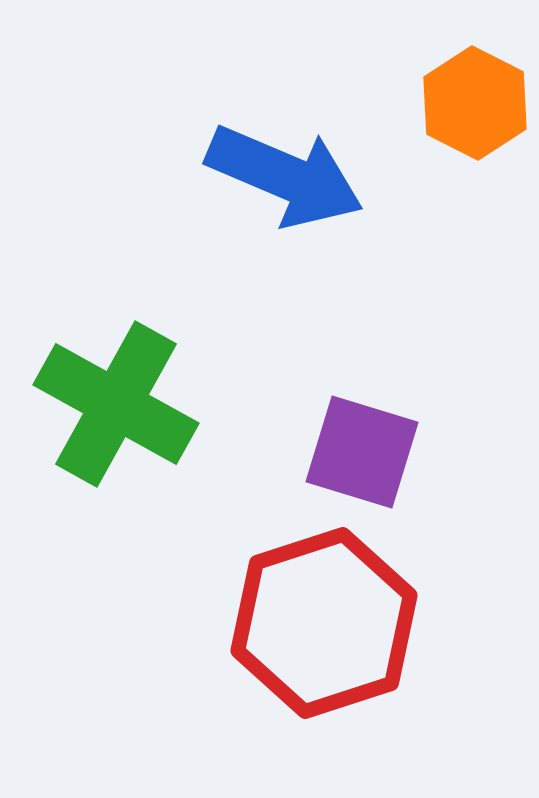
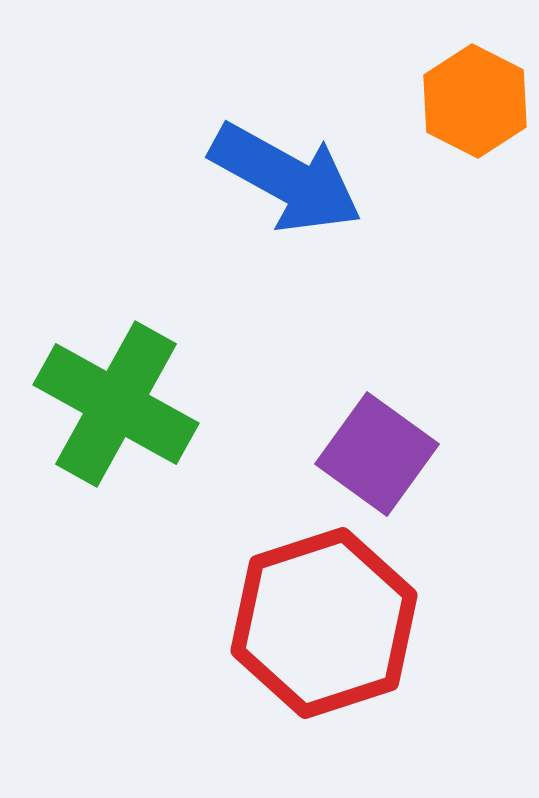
orange hexagon: moved 2 px up
blue arrow: moved 1 px right, 2 px down; rotated 6 degrees clockwise
purple square: moved 15 px right, 2 px down; rotated 19 degrees clockwise
